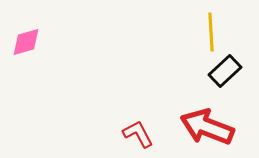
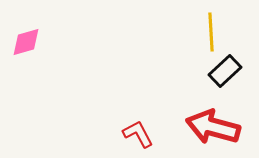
red arrow: moved 6 px right; rotated 6 degrees counterclockwise
